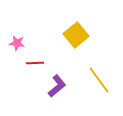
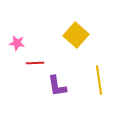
yellow square: rotated 10 degrees counterclockwise
yellow line: rotated 28 degrees clockwise
purple L-shape: rotated 120 degrees clockwise
